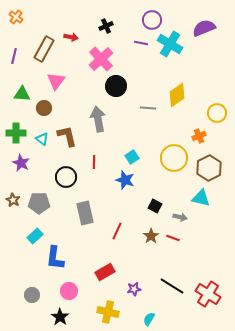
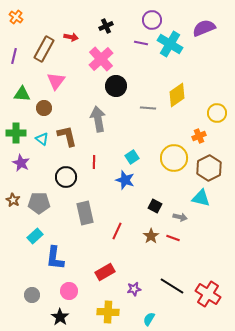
yellow cross at (108, 312): rotated 10 degrees counterclockwise
